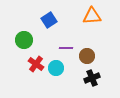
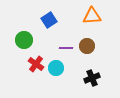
brown circle: moved 10 px up
